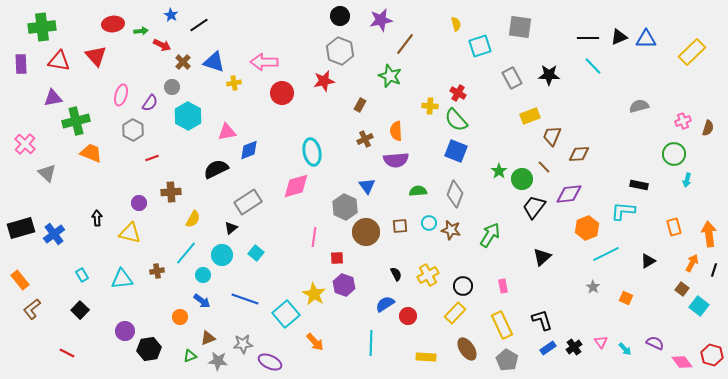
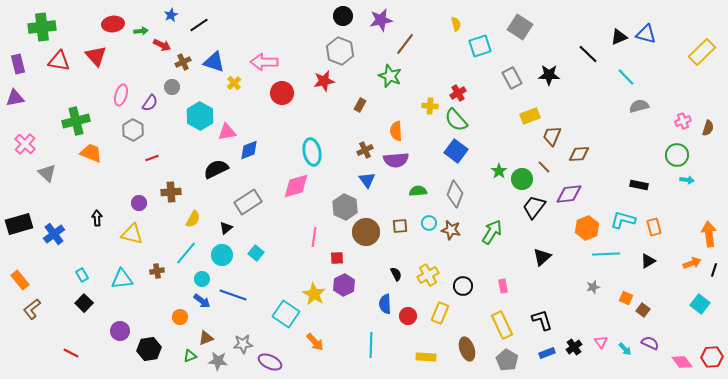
blue star at (171, 15): rotated 16 degrees clockwise
black circle at (340, 16): moved 3 px right
gray square at (520, 27): rotated 25 degrees clockwise
black line at (588, 38): moved 16 px down; rotated 45 degrees clockwise
blue triangle at (646, 39): moved 5 px up; rotated 15 degrees clockwise
yellow rectangle at (692, 52): moved 10 px right
brown cross at (183, 62): rotated 21 degrees clockwise
purple rectangle at (21, 64): moved 3 px left; rotated 12 degrees counterclockwise
cyan line at (593, 66): moved 33 px right, 11 px down
yellow cross at (234, 83): rotated 32 degrees counterclockwise
red cross at (458, 93): rotated 28 degrees clockwise
purple triangle at (53, 98): moved 38 px left
cyan hexagon at (188, 116): moved 12 px right
brown cross at (365, 139): moved 11 px down
blue square at (456, 151): rotated 15 degrees clockwise
green circle at (674, 154): moved 3 px right, 1 px down
cyan arrow at (687, 180): rotated 96 degrees counterclockwise
blue triangle at (367, 186): moved 6 px up
cyan L-shape at (623, 211): moved 9 px down; rotated 10 degrees clockwise
orange rectangle at (674, 227): moved 20 px left
black rectangle at (21, 228): moved 2 px left, 4 px up
black triangle at (231, 228): moved 5 px left
yellow triangle at (130, 233): moved 2 px right, 1 px down
green arrow at (490, 235): moved 2 px right, 3 px up
cyan line at (606, 254): rotated 24 degrees clockwise
orange arrow at (692, 263): rotated 42 degrees clockwise
cyan circle at (203, 275): moved 1 px left, 4 px down
purple hexagon at (344, 285): rotated 15 degrees clockwise
gray star at (593, 287): rotated 24 degrees clockwise
brown square at (682, 289): moved 39 px left, 21 px down
blue line at (245, 299): moved 12 px left, 4 px up
blue semicircle at (385, 304): rotated 60 degrees counterclockwise
cyan square at (699, 306): moved 1 px right, 2 px up
black square at (80, 310): moved 4 px right, 7 px up
yellow rectangle at (455, 313): moved 15 px left; rotated 20 degrees counterclockwise
cyan square at (286, 314): rotated 16 degrees counterclockwise
purple circle at (125, 331): moved 5 px left
brown triangle at (208, 338): moved 2 px left
cyan line at (371, 343): moved 2 px down
purple semicircle at (655, 343): moved 5 px left
blue rectangle at (548, 348): moved 1 px left, 5 px down; rotated 14 degrees clockwise
brown ellipse at (467, 349): rotated 15 degrees clockwise
red line at (67, 353): moved 4 px right
red hexagon at (712, 355): moved 2 px down; rotated 20 degrees counterclockwise
